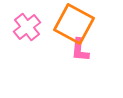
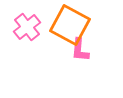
orange square: moved 4 px left, 1 px down
